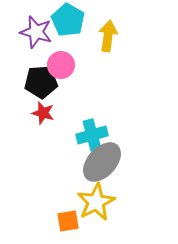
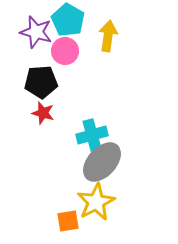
pink circle: moved 4 px right, 14 px up
